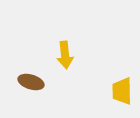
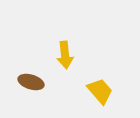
yellow trapezoid: moved 22 px left; rotated 140 degrees clockwise
